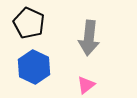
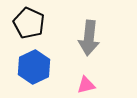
blue hexagon: rotated 8 degrees clockwise
pink triangle: rotated 24 degrees clockwise
